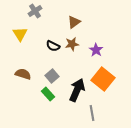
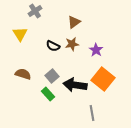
black arrow: moved 2 px left, 5 px up; rotated 105 degrees counterclockwise
